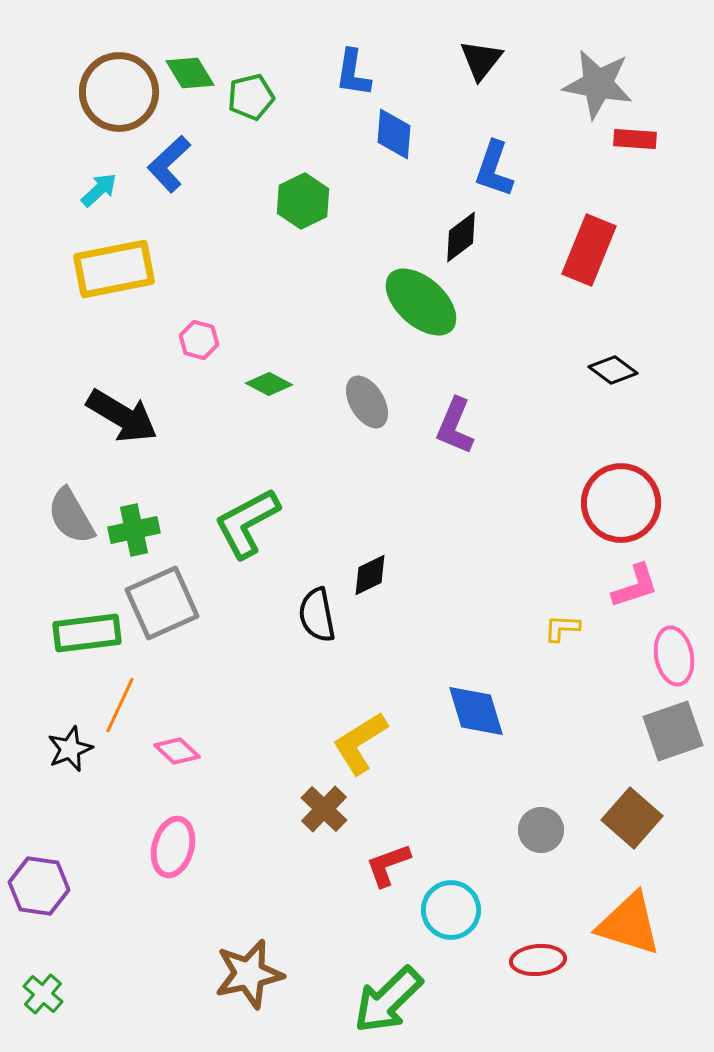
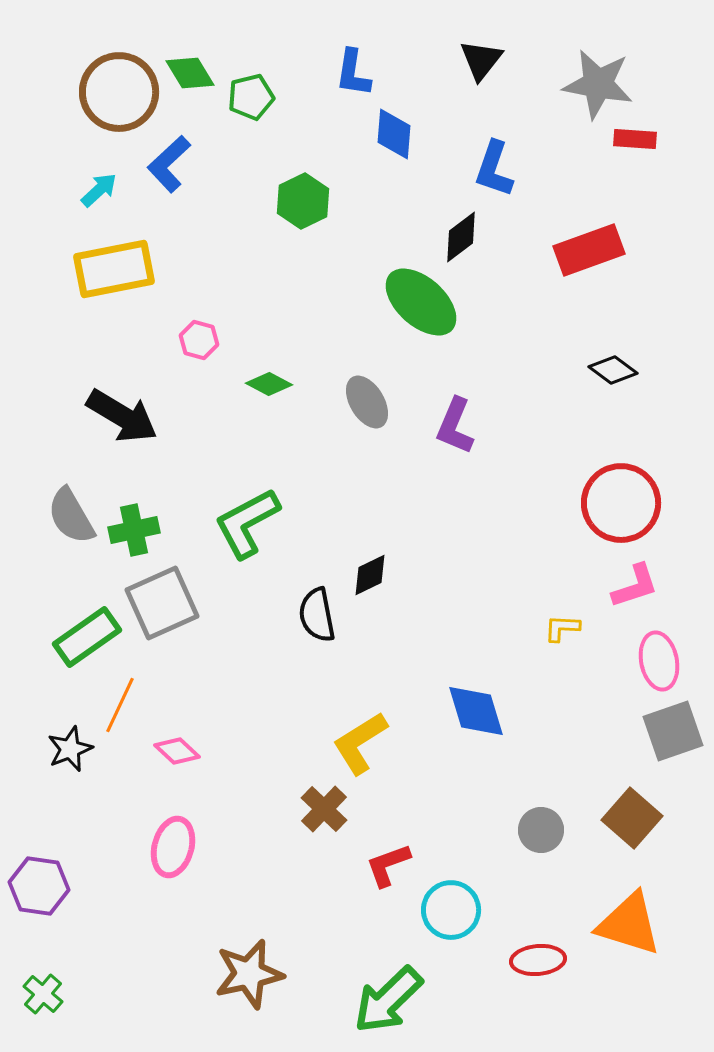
red rectangle at (589, 250): rotated 48 degrees clockwise
green rectangle at (87, 633): moved 4 px down; rotated 28 degrees counterclockwise
pink ellipse at (674, 656): moved 15 px left, 5 px down
